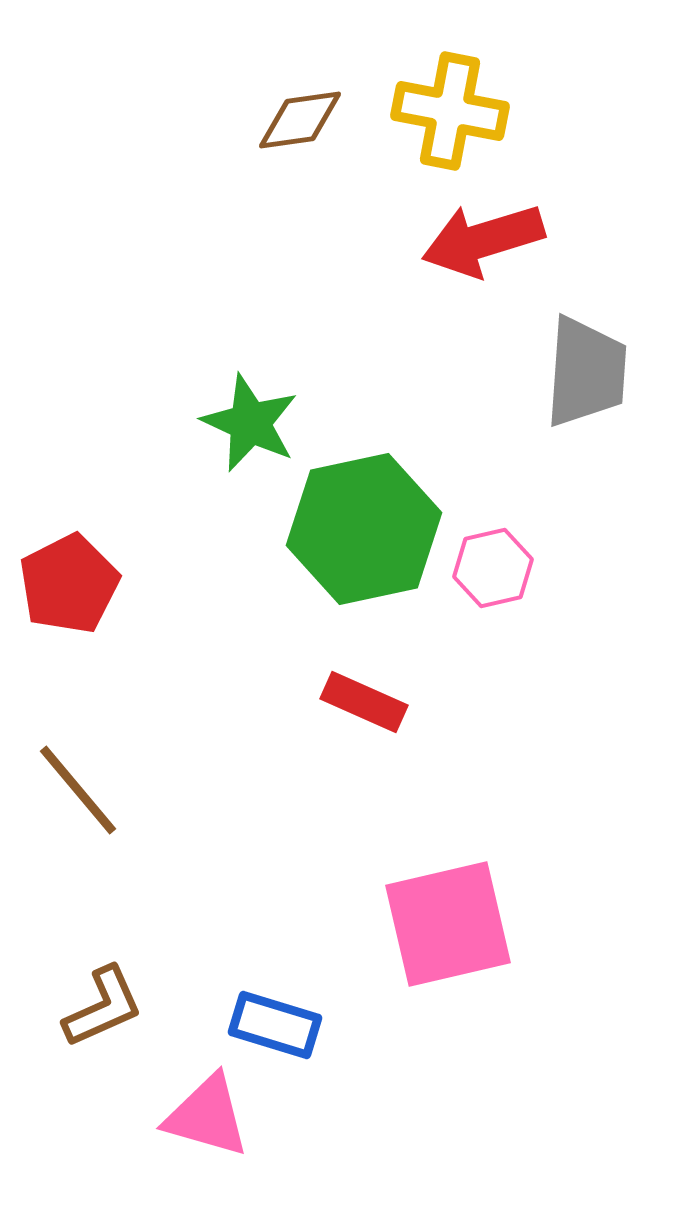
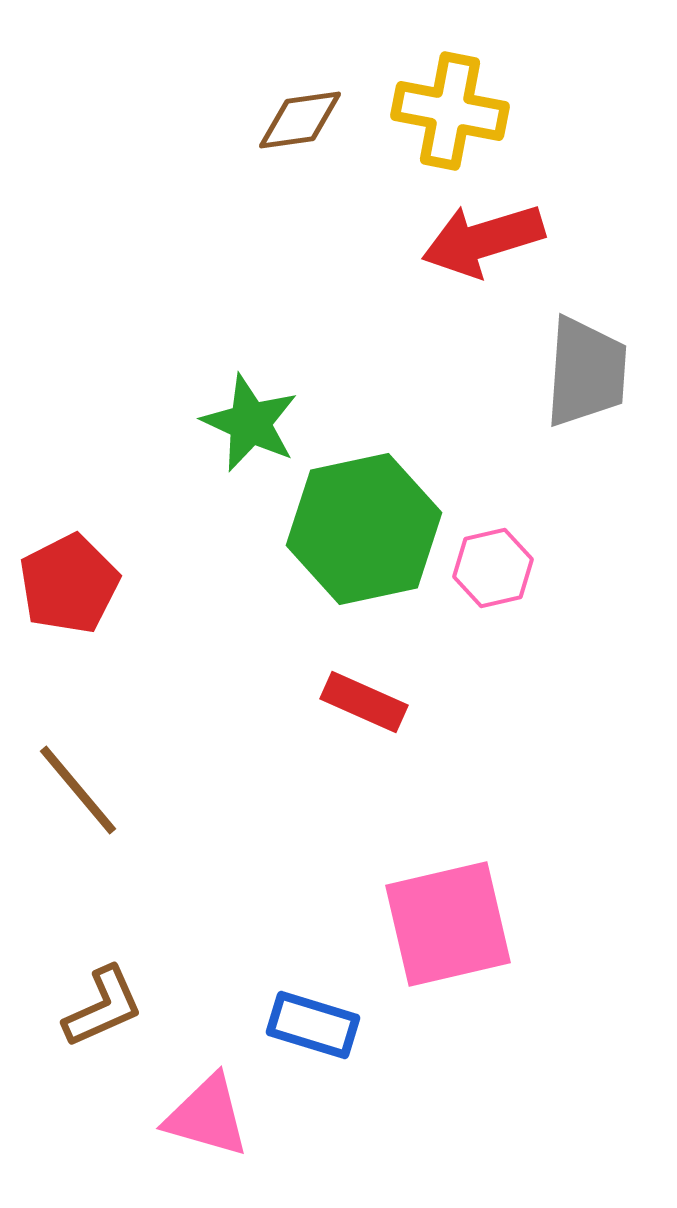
blue rectangle: moved 38 px right
